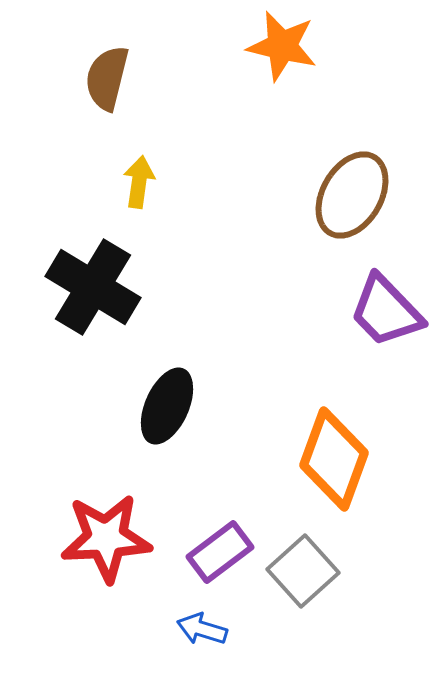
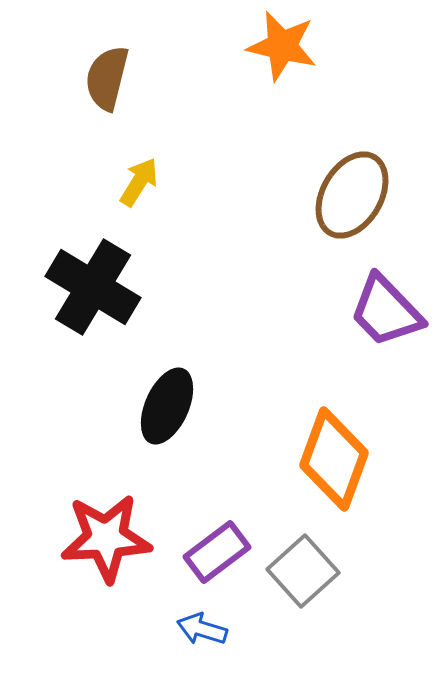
yellow arrow: rotated 24 degrees clockwise
purple rectangle: moved 3 px left
